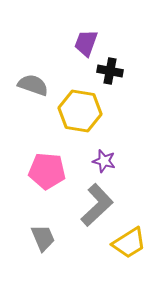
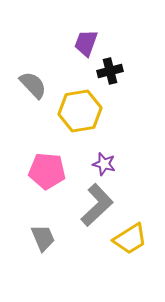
black cross: rotated 25 degrees counterclockwise
gray semicircle: rotated 28 degrees clockwise
yellow hexagon: rotated 18 degrees counterclockwise
purple star: moved 3 px down
yellow trapezoid: moved 1 px right, 4 px up
